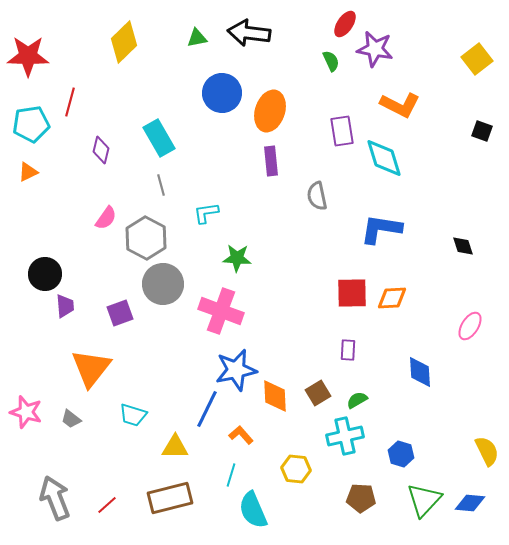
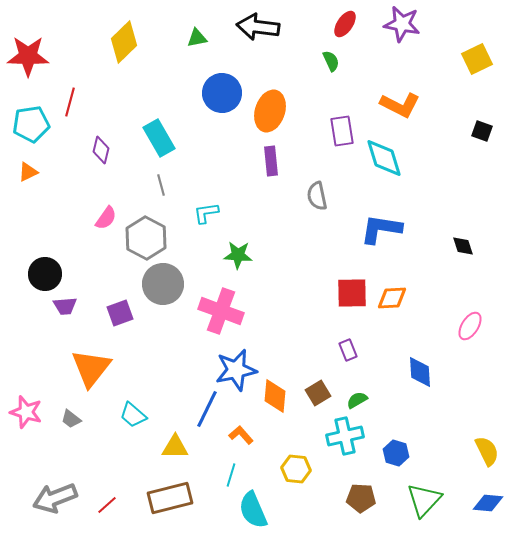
black arrow at (249, 33): moved 9 px right, 6 px up
purple star at (375, 49): moved 27 px right, 25 px up
yellow square at (477, 59): rotated 12 degrees clockwise
green star at (237, 258): moved 1 px right, 3 px up
purple trapezoid at (65, 306): rotated 90 degrees clockwise
purple rectangle at (348, 350): rotated 25 degrees counterclockwise
orange diamond at (275, 396): rotated 8 degrees clockwise
cyan trapezoid at (133, 415): rotated 24 degrees clockwise
blue hexagon at (401, 454): moved 5 px left, 1 px up
gray arrow at (55, 498): rotated 90 degrees counterclockwise
blue diamond at (470, 503): moved 18 px right
